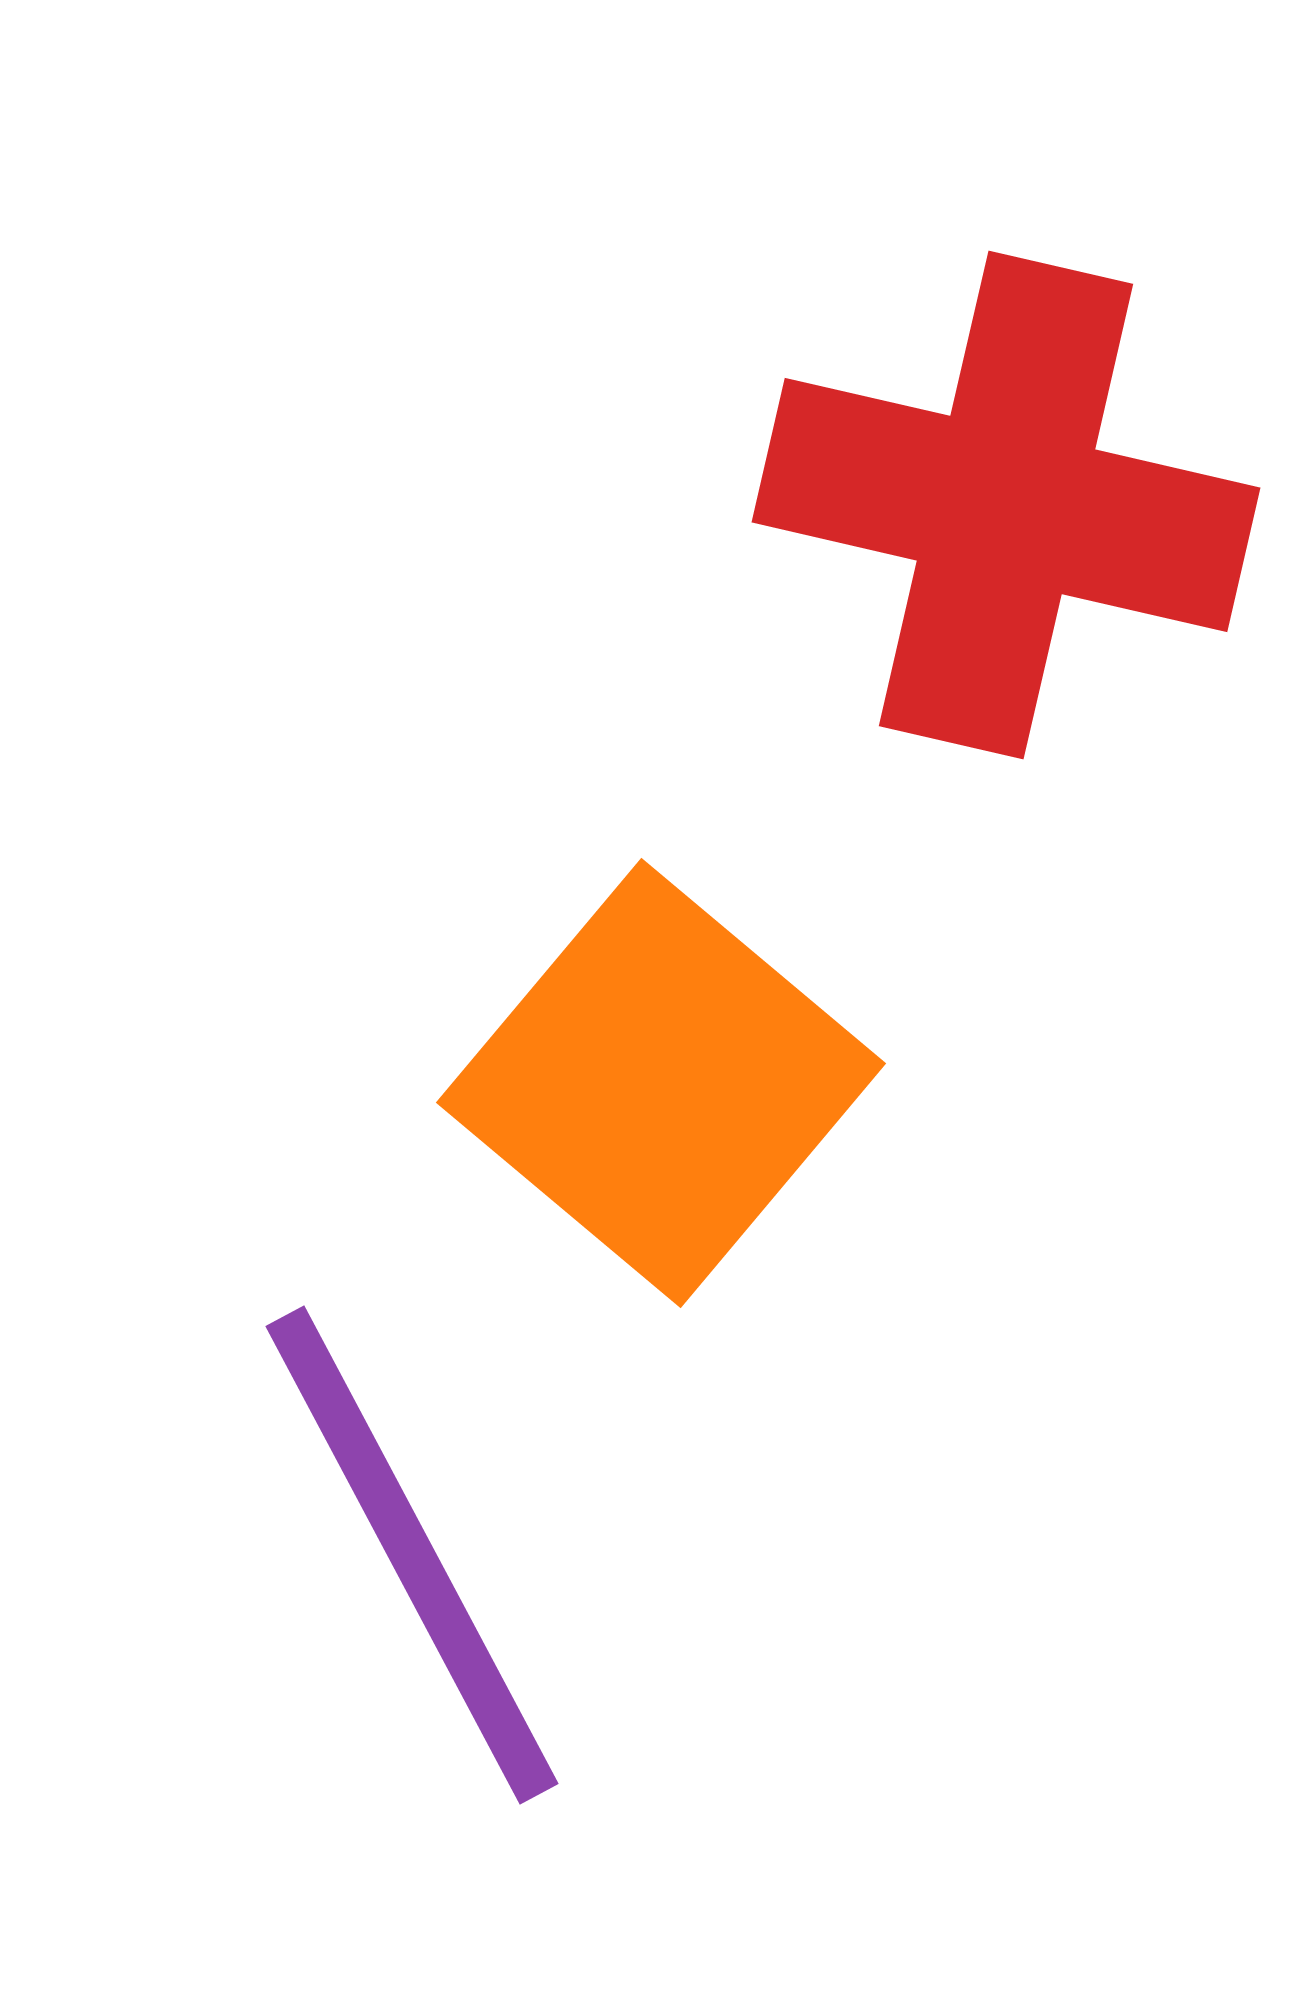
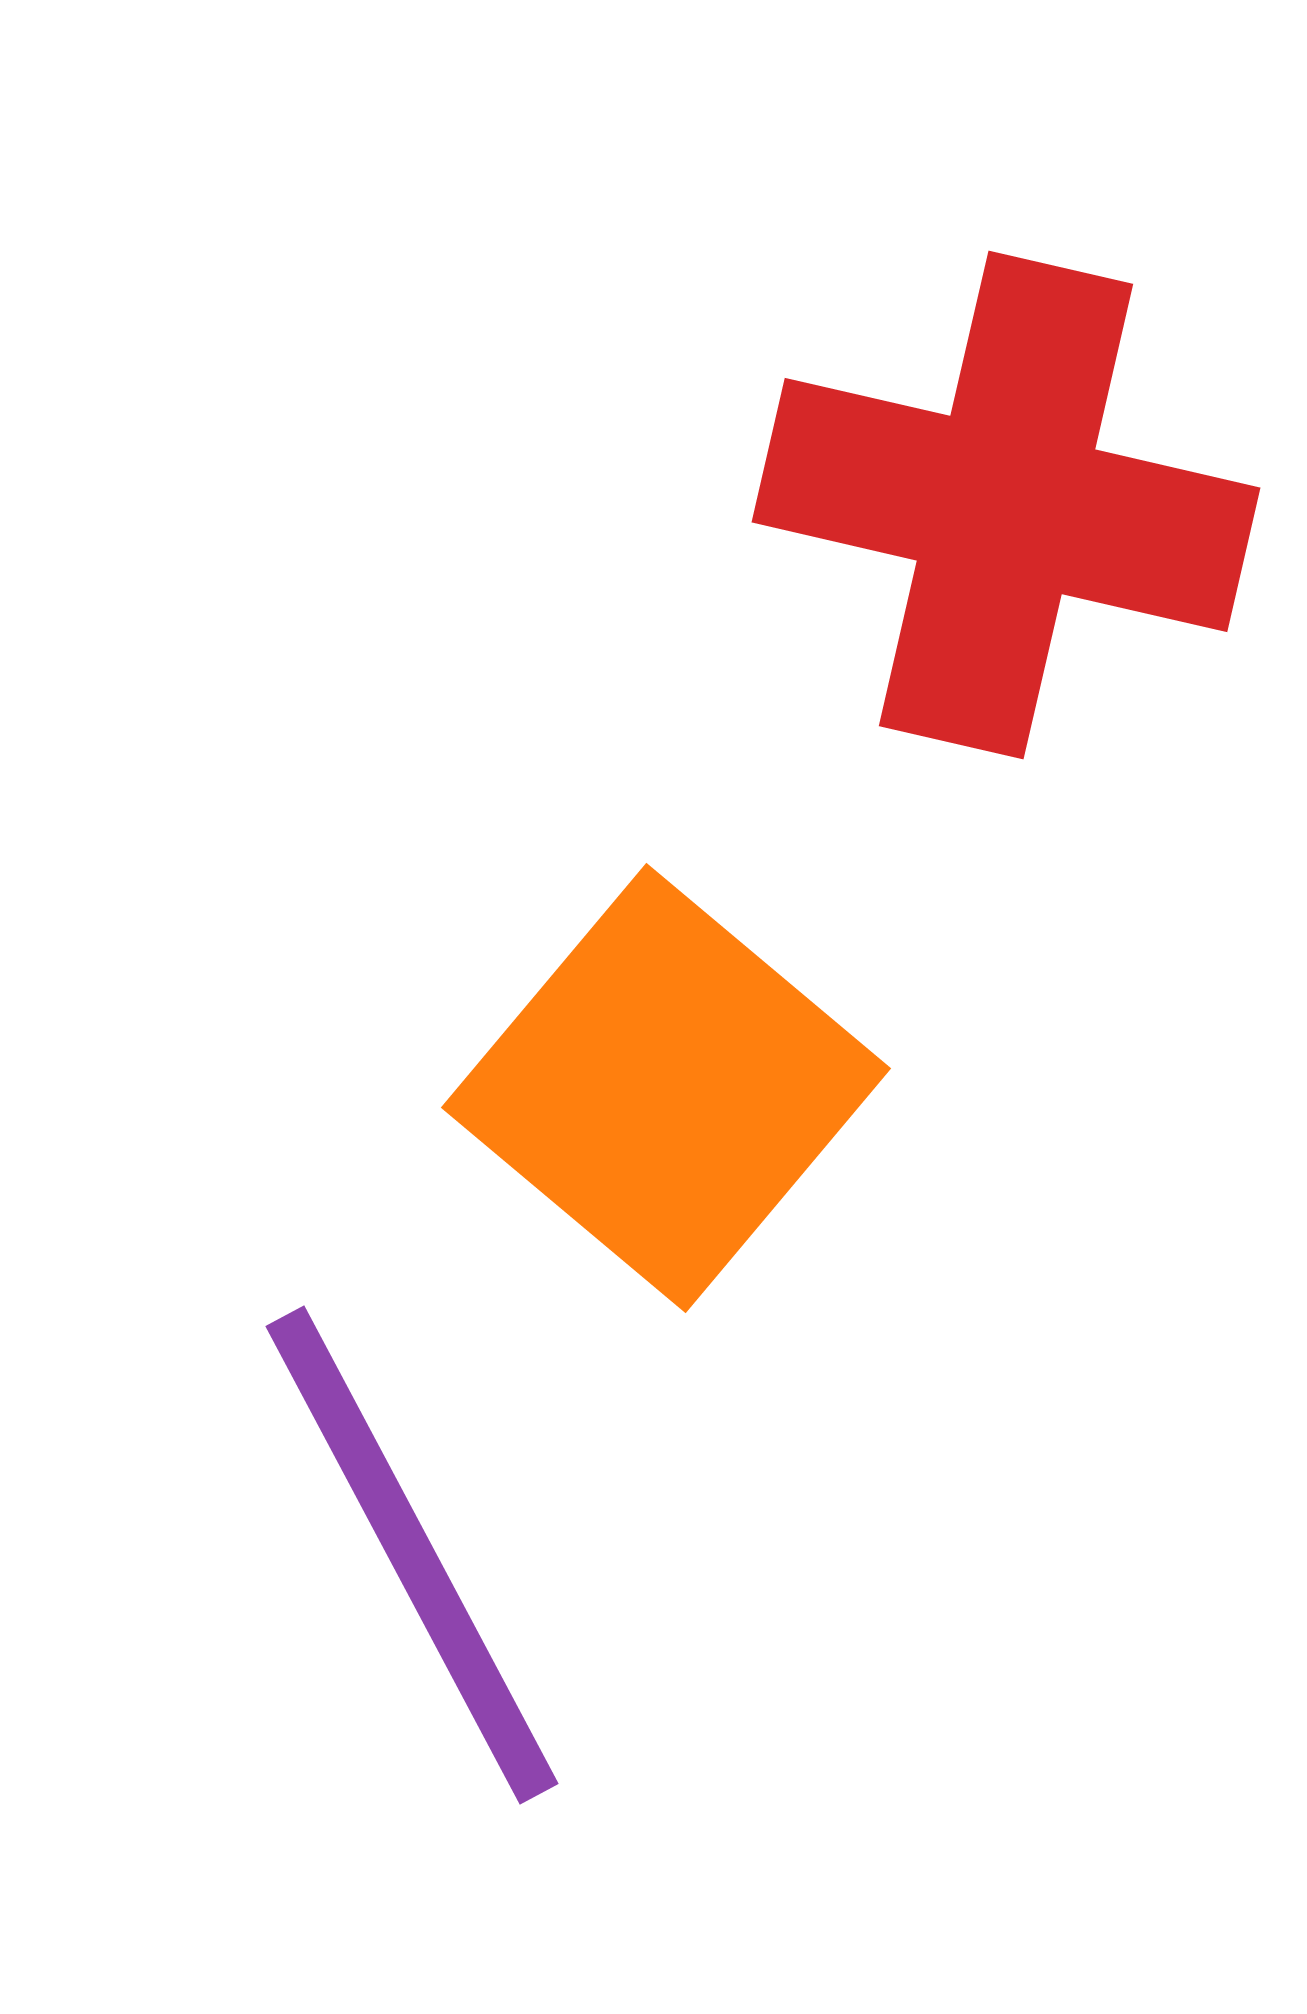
orange square: moved 5 px right, 5 px down
